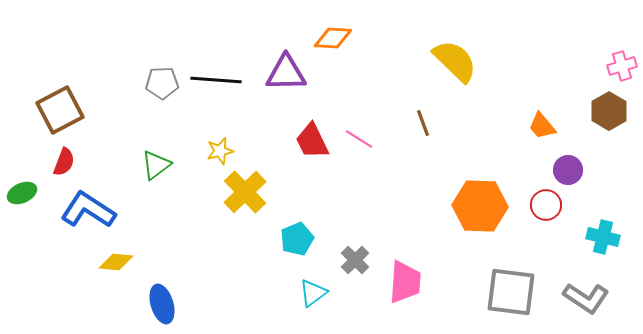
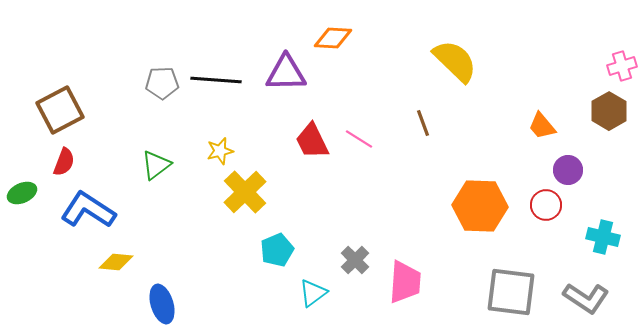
cyan pentagon: moved 20 px left, 11 px down
